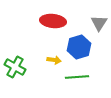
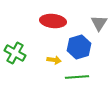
green cross: moved 14 px up
